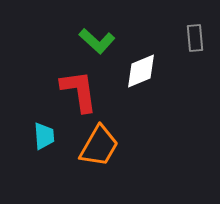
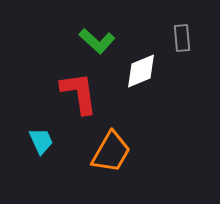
gray rectangle: moved 13 px left
red L-shape: moved 2 px down
cyan trapezoid: moved 3 px left, 5 px down; rotated 20 degrees counterclockwise
orange trapezoid: moved 12 px right, 6 px down
